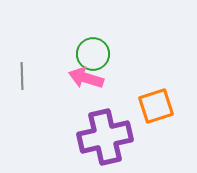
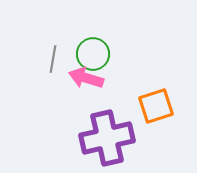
gray line: moved 31 px right, 17 px up; rotated 12 degrees clockwise
purple cross: moved 2 px right, 1 px down
